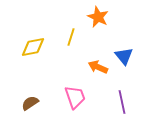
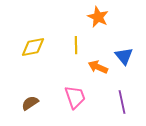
yellow line: moved 5 px right, 8 px down; rotated 18 degrees counterclockwise
